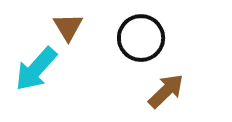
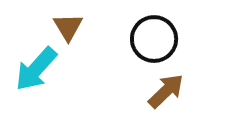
black circle: moved 13 px right, 1 px down
